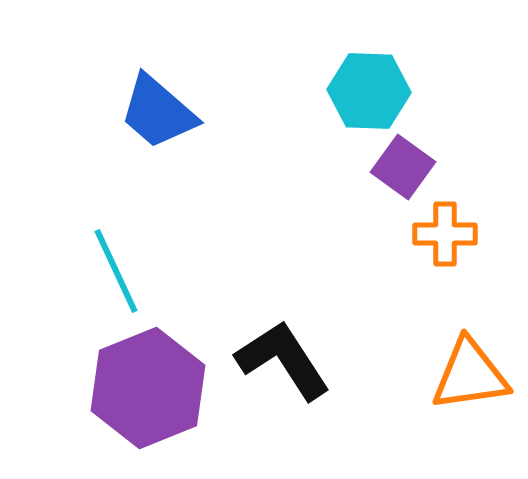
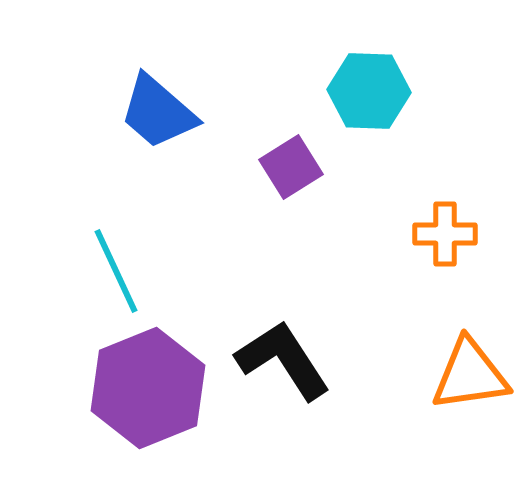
purple square: moved 112 px left; rotated 22 degrees clockwise
